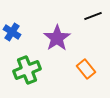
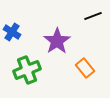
purple star: moved 3 px down
orange rectangle: moved 1 px left, 1 px up
